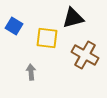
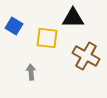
black triangle: rotated 15 degrees clockwise
brown cross: moved 1 px right, 1 px down
